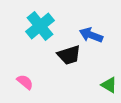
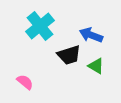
green triangle: moved 13 px left, 19 px up
